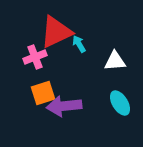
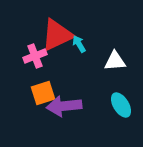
red triangle: moved 1 px right, 3 px down
pink cross: moved 1 px up
cyan ellipse: moved 1 px right, 2 px down
